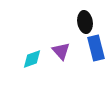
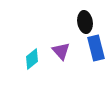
cyan diamond: rotated 20 degrees counterclockwise
